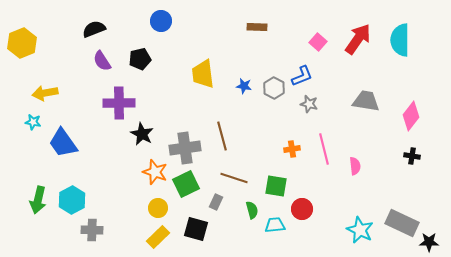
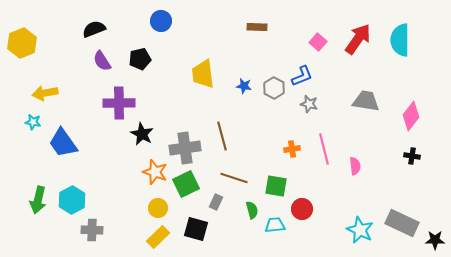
black star at (429, 242): moved 6 px right, 2 px up
